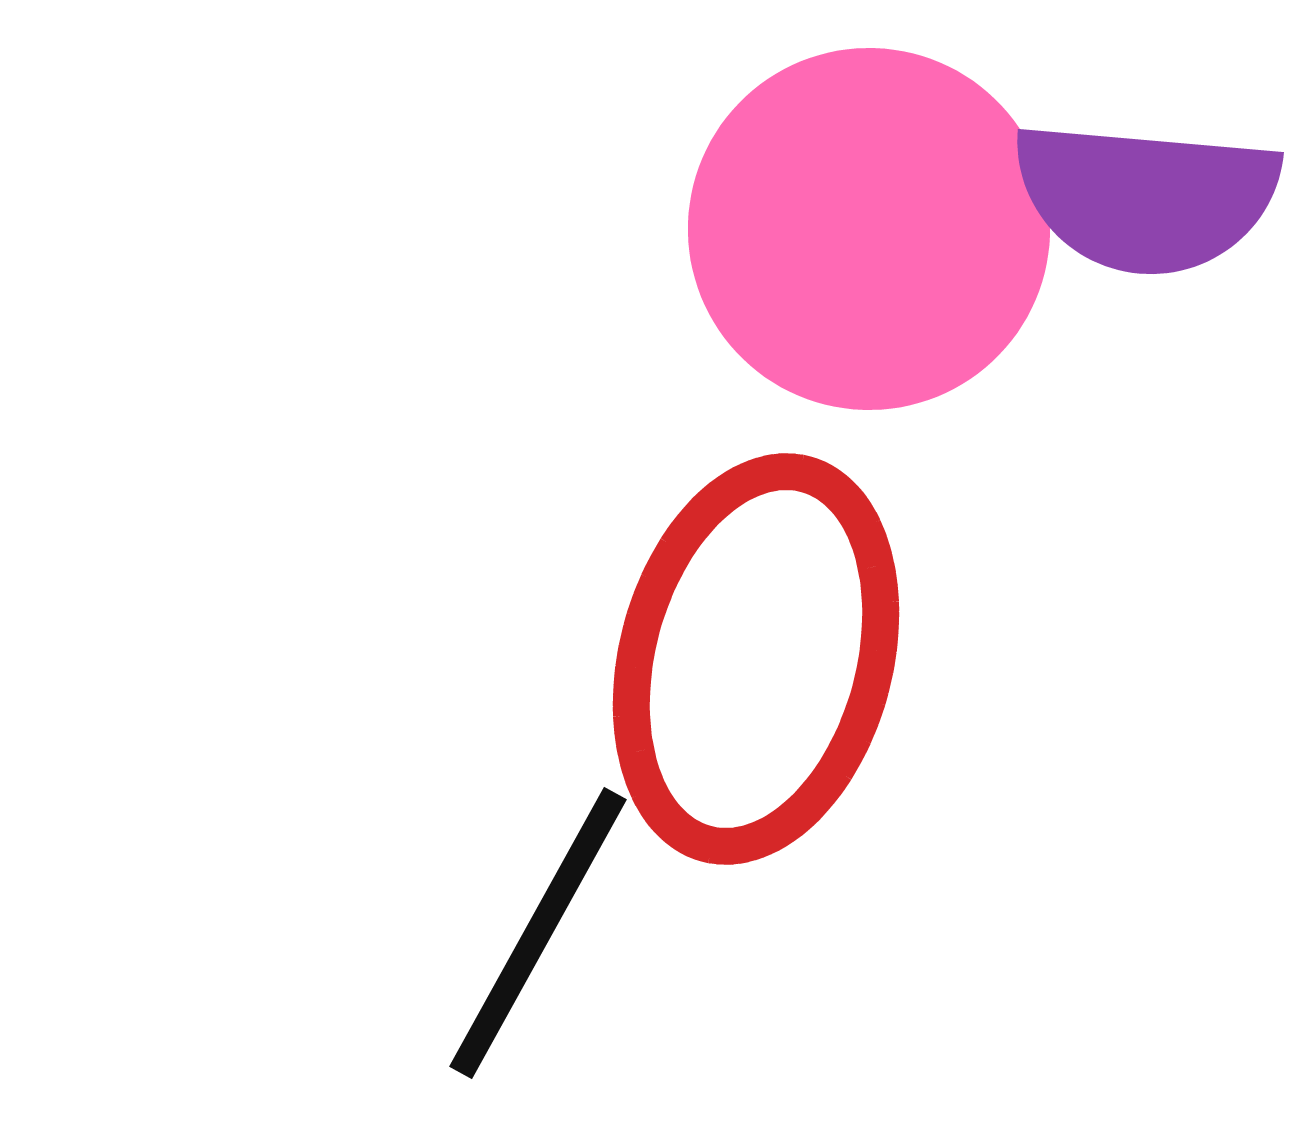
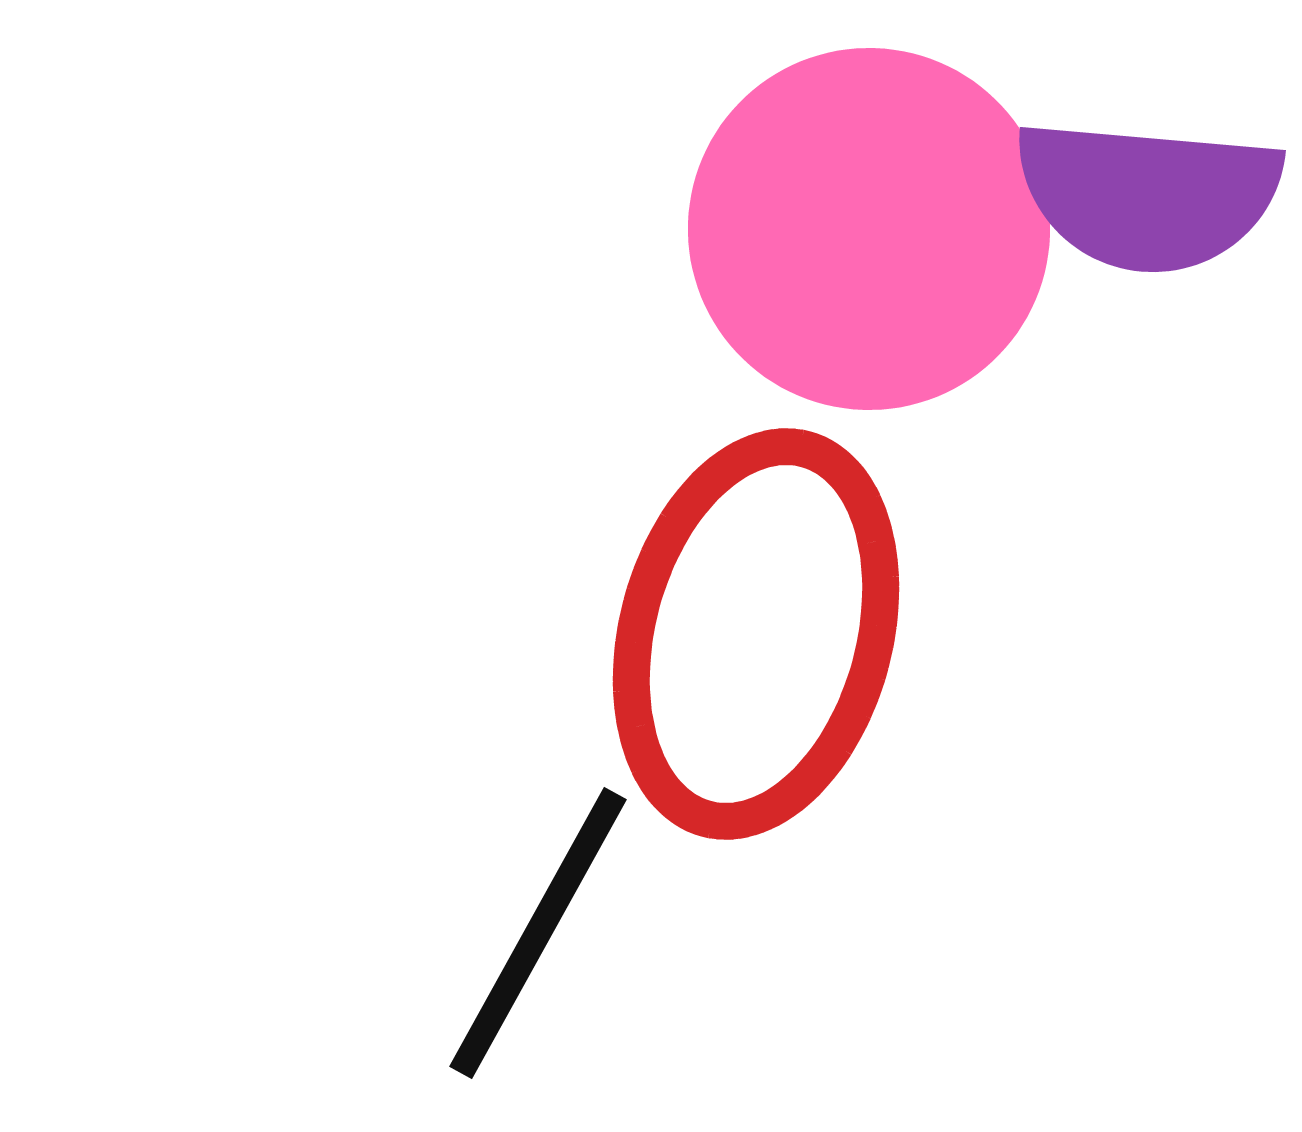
purple semicircle: moved 2 px right, 2 px up
red ellipse: moved 25 px up
